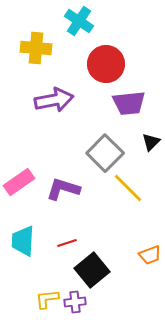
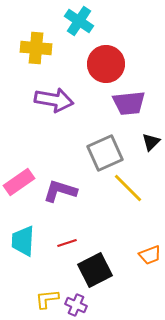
purple arrow: rotated 21 degrees clockwise
gray square: rotated 21 degrees clockwise
purple L-shape: moved 3 px left, 2 px down
black square: moved 3 px right; rotated 12 degrees clockwise
purple cross: moved 1 px right, 3 px down; rotated 30 degrees clockwise
